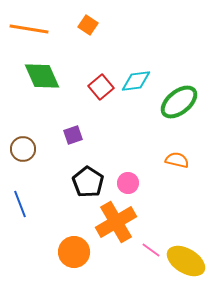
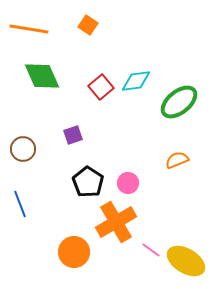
orange semicircle: rotated 35 degrees counterclockwise
